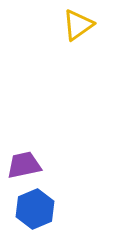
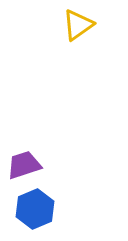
purple trapezoid: rotated 6 degrees counterclockwise
